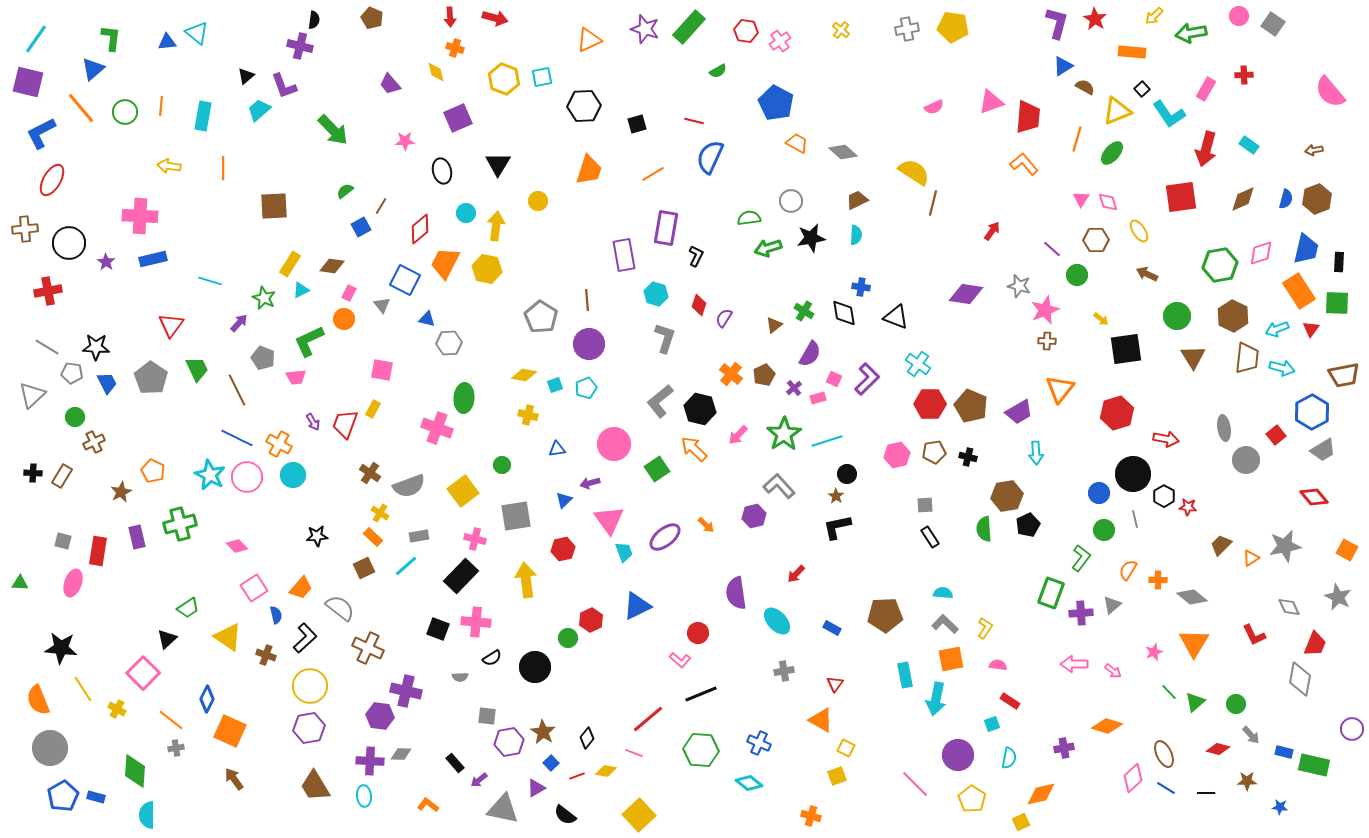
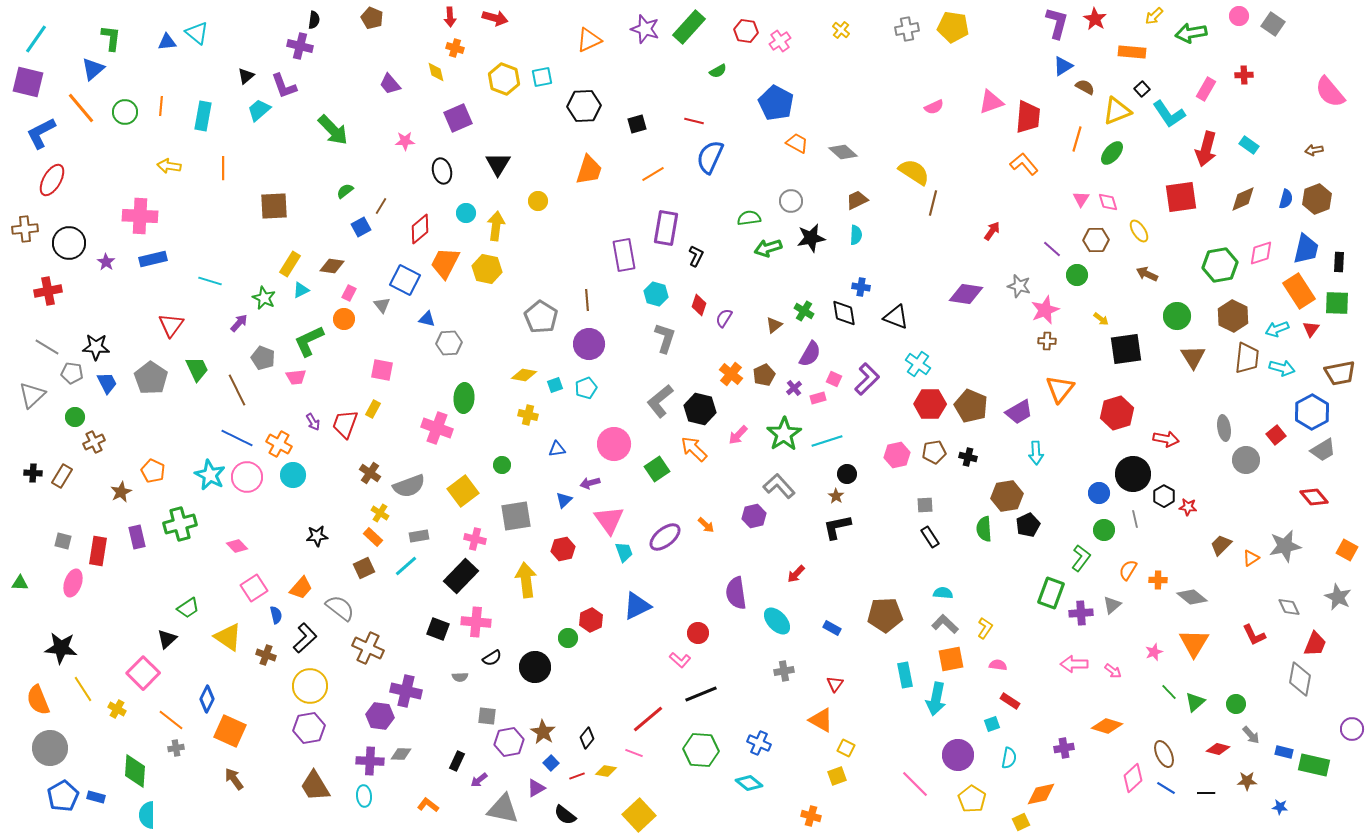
brown trapezoid at (1344, 375): moved 4 px left, 2 px up
black rectangle at (455, 763): moved 2 px right, 2 px up; rotated 66 degrees clockwise
